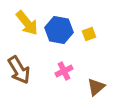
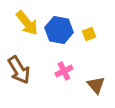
brown triangle: moved 2 px up; rotated 30 degrees counterclockwise
